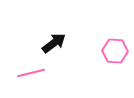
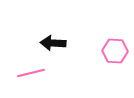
black arrow: moved 1 px left; rotated 140 degrees counterclockwise
